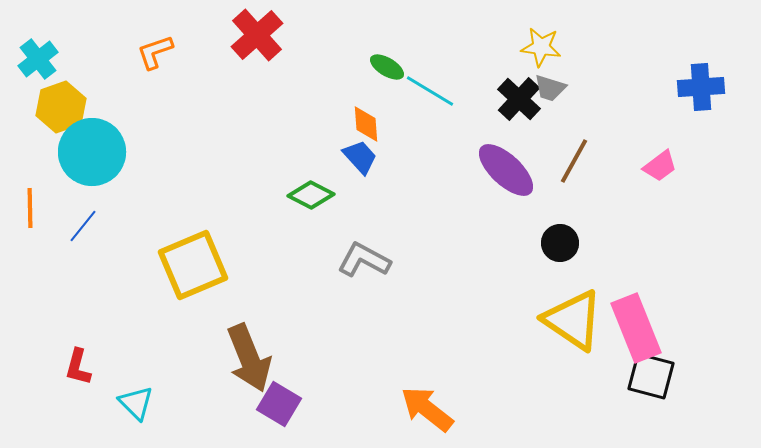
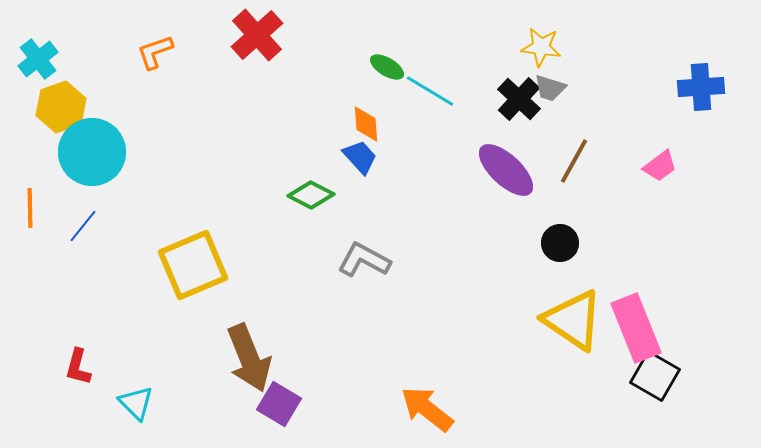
black square: moved 4 px right; rotated 15 degrees clockwise
